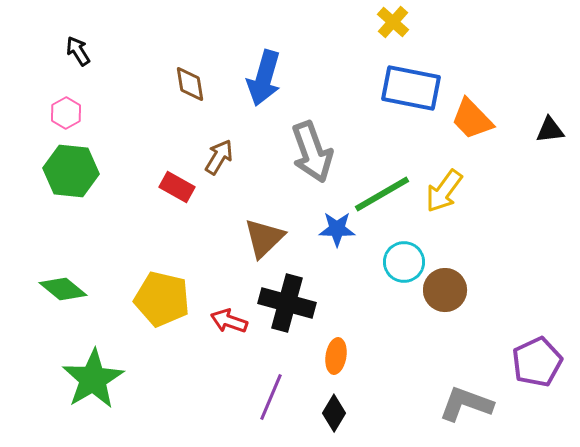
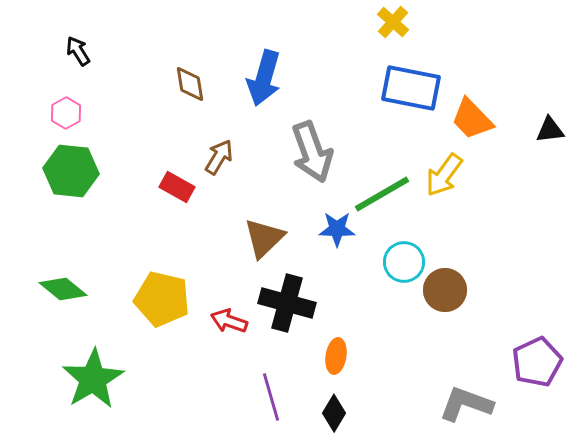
yellow arrow: moved 16 px up
purple line: rotated 39 degrees counterclockwise
